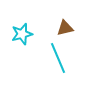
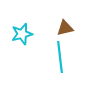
cyan line: moved 2 px right, 1 px up; rotated 16 degrees clockwise
